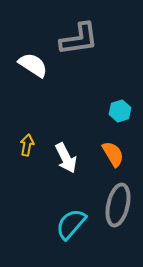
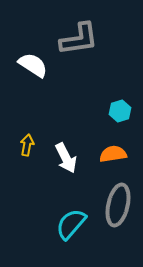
orange semicircle: rotated 68 degrees counterclockwise
